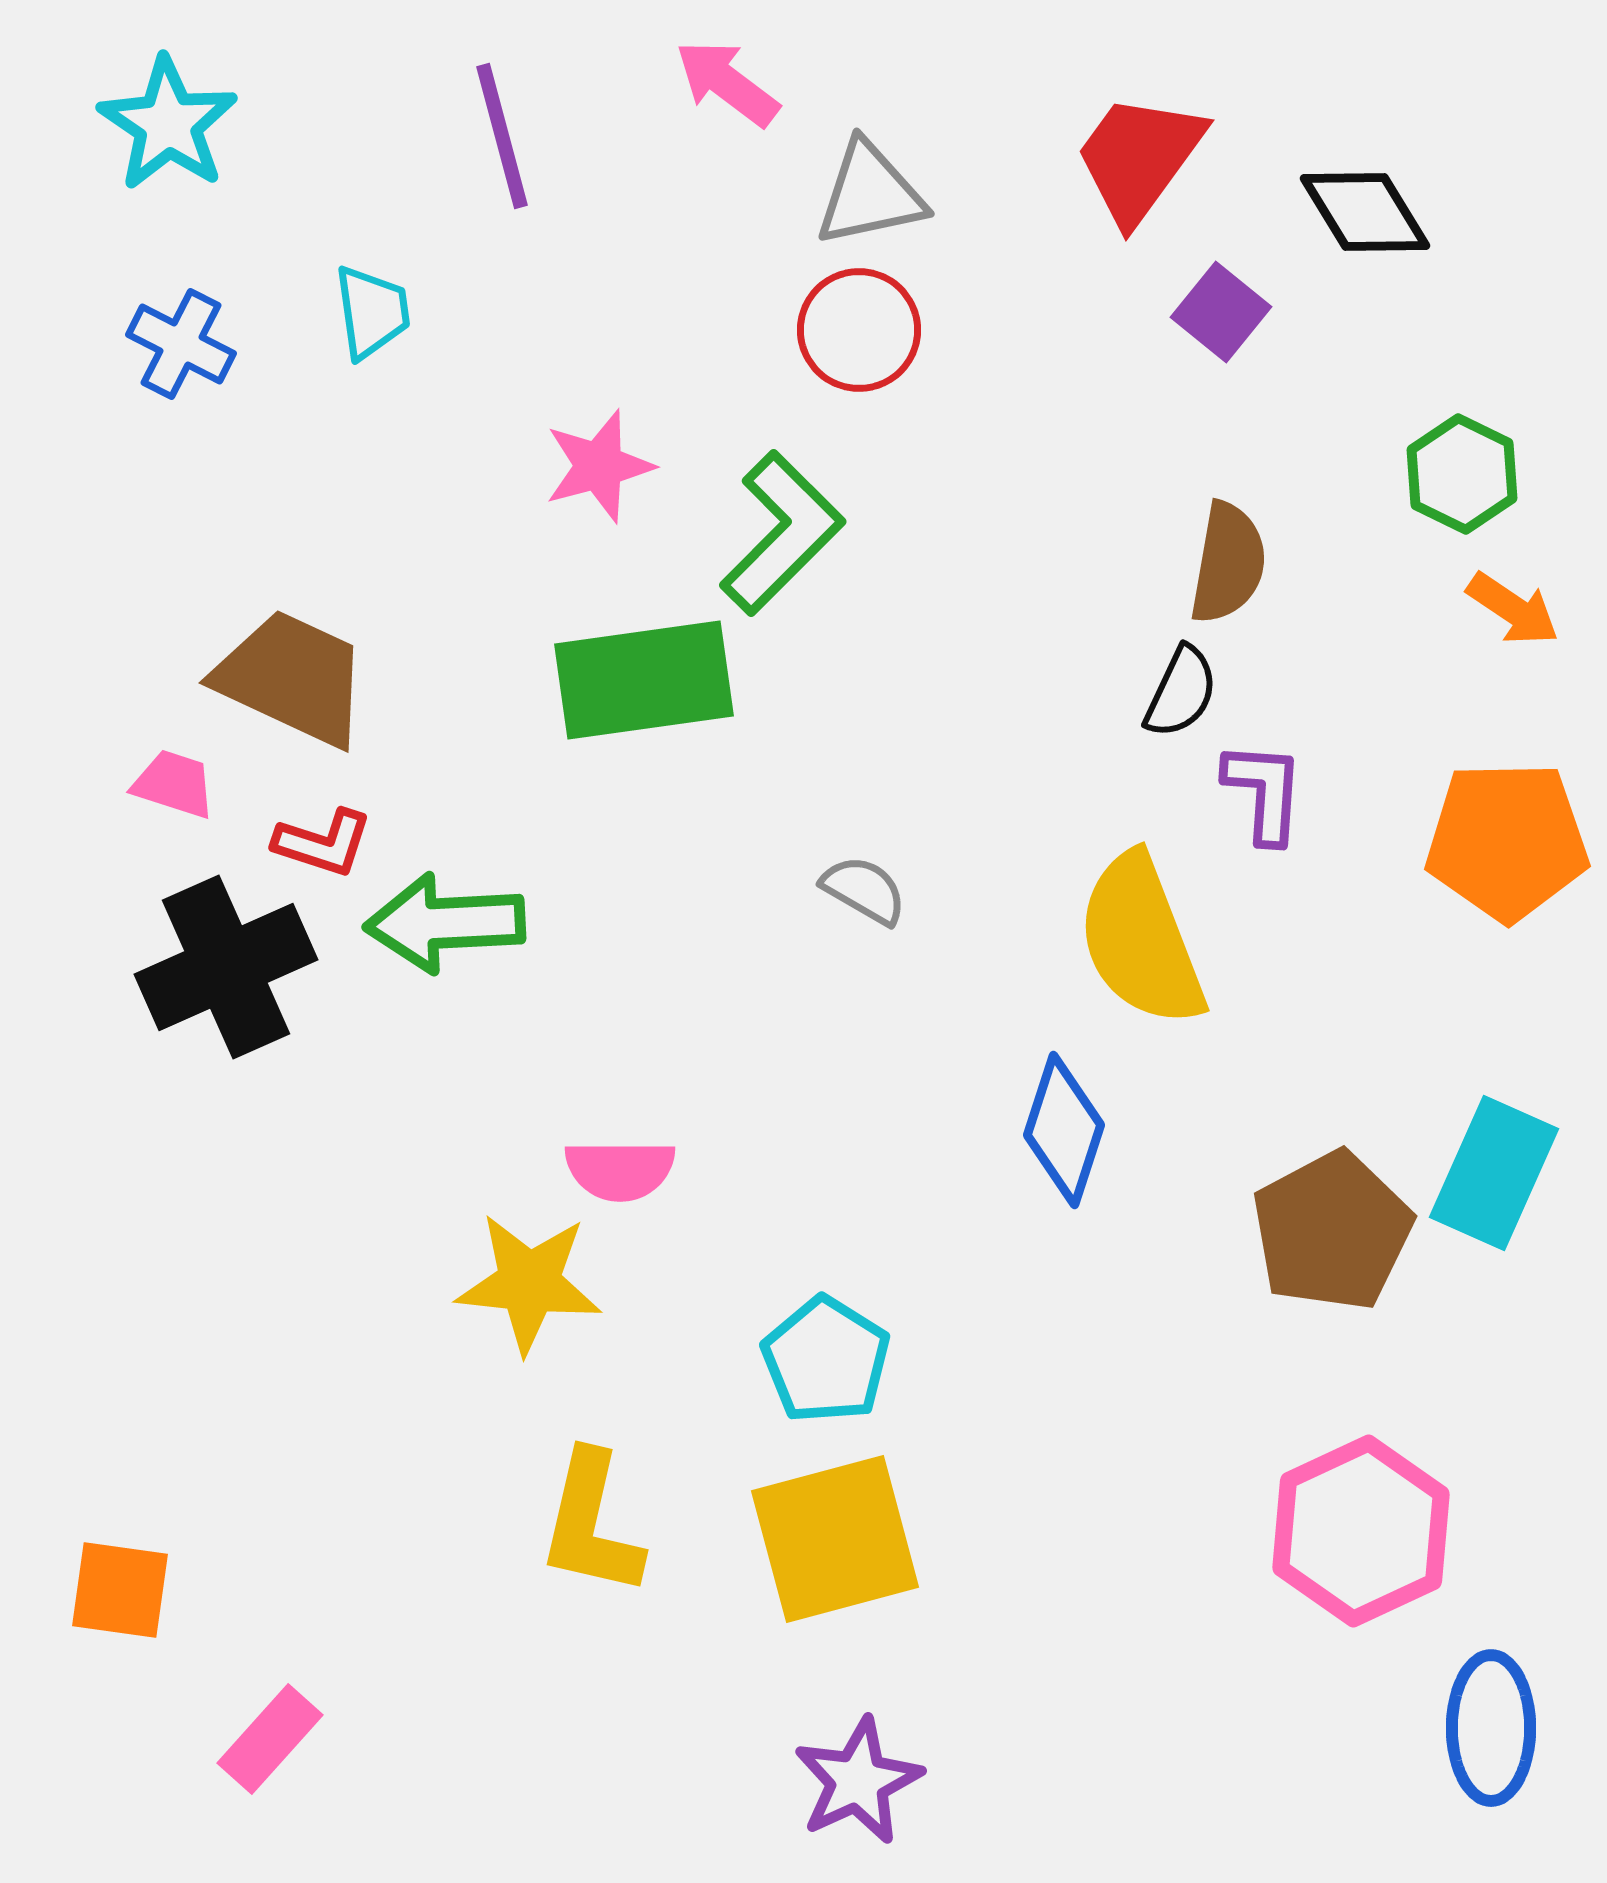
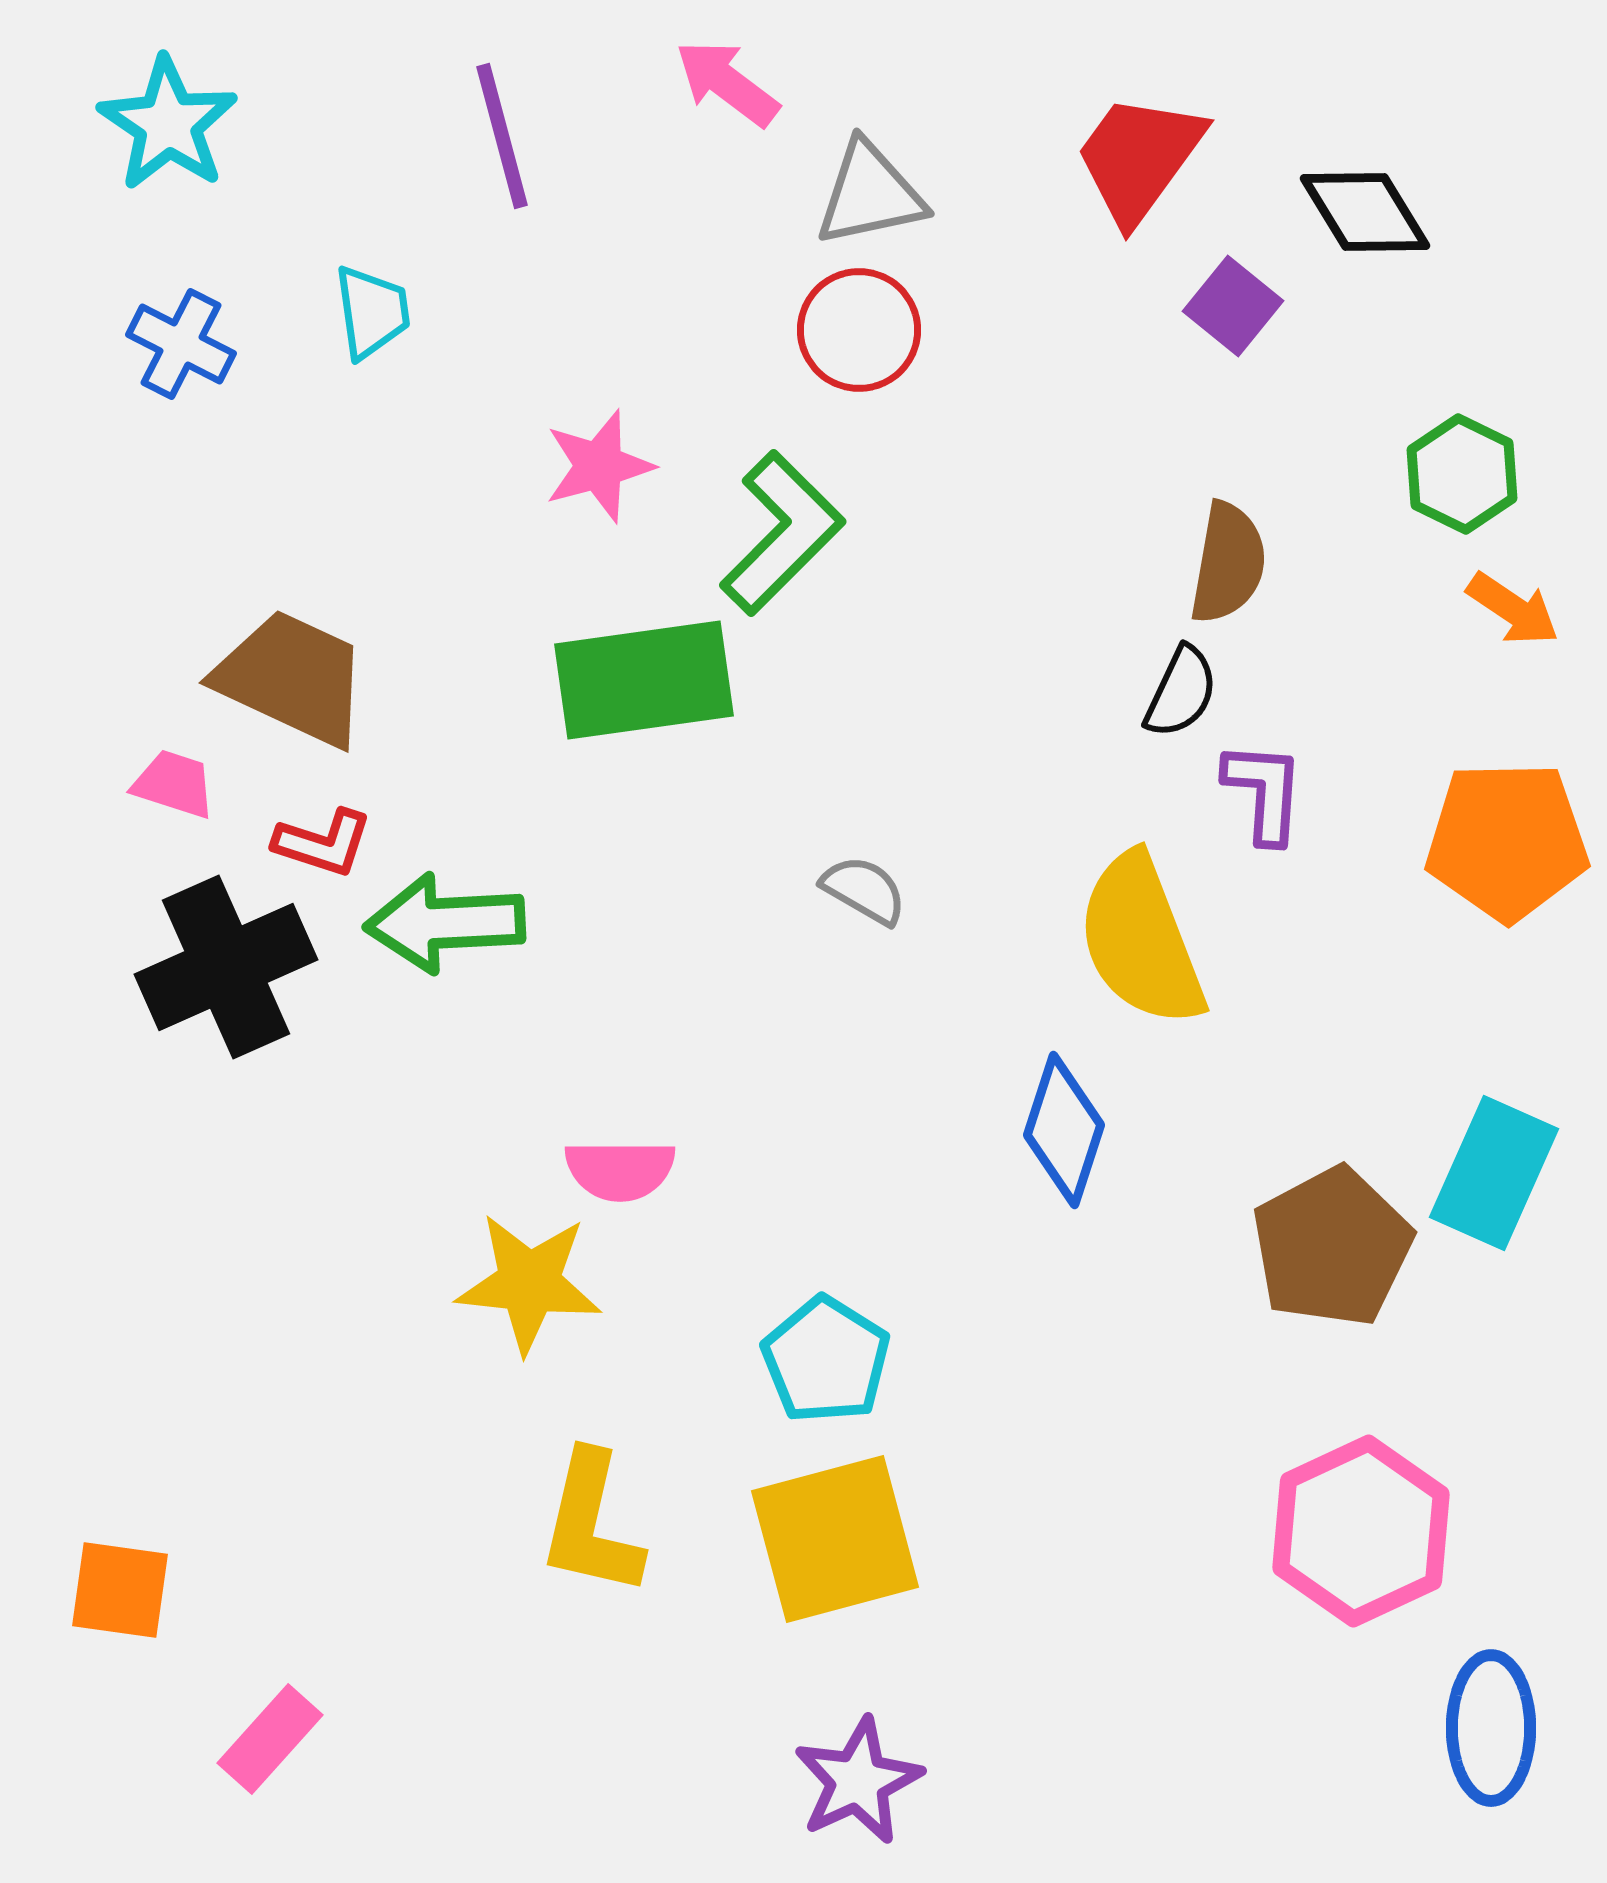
purple square: moved 12 px right, 6 px up
brown pentagon: moved 16 px down
